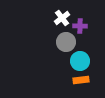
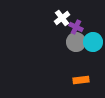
purple cross: moved 4 px left, 1 px down; rotated 24 degrees clockwise
gray circle: moved 10 px right
cyan circle: moved 13 px right, 19 px up
